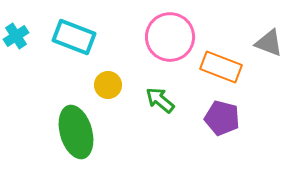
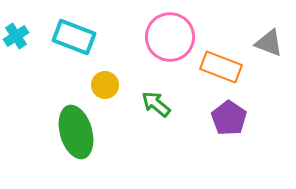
yellow circle: moved 3 px left
green arrow: moved 4 px left, 4 px down
purple pentagon: moved 7 px right; rotated 20 degrees clockwise
